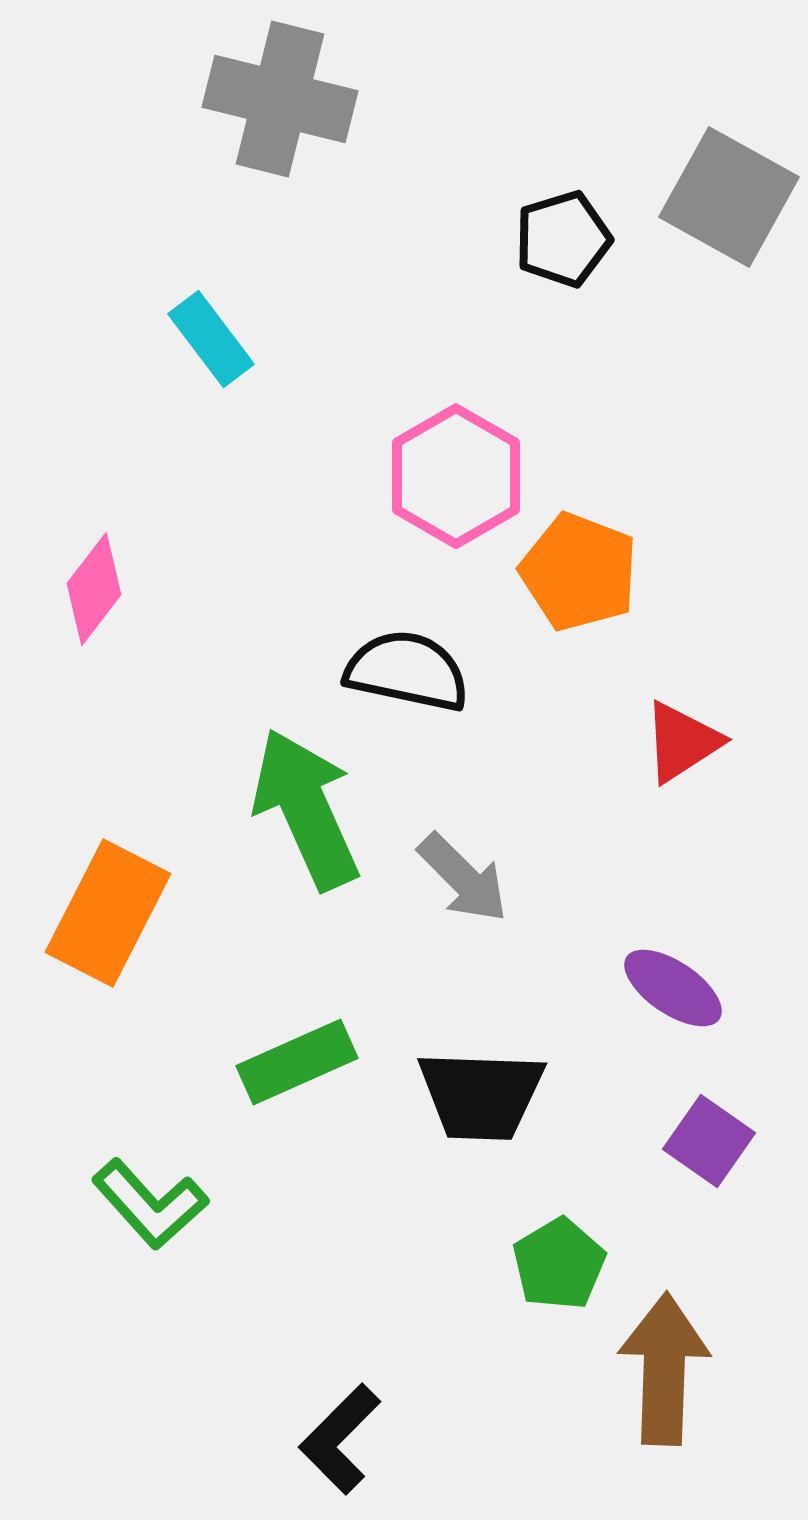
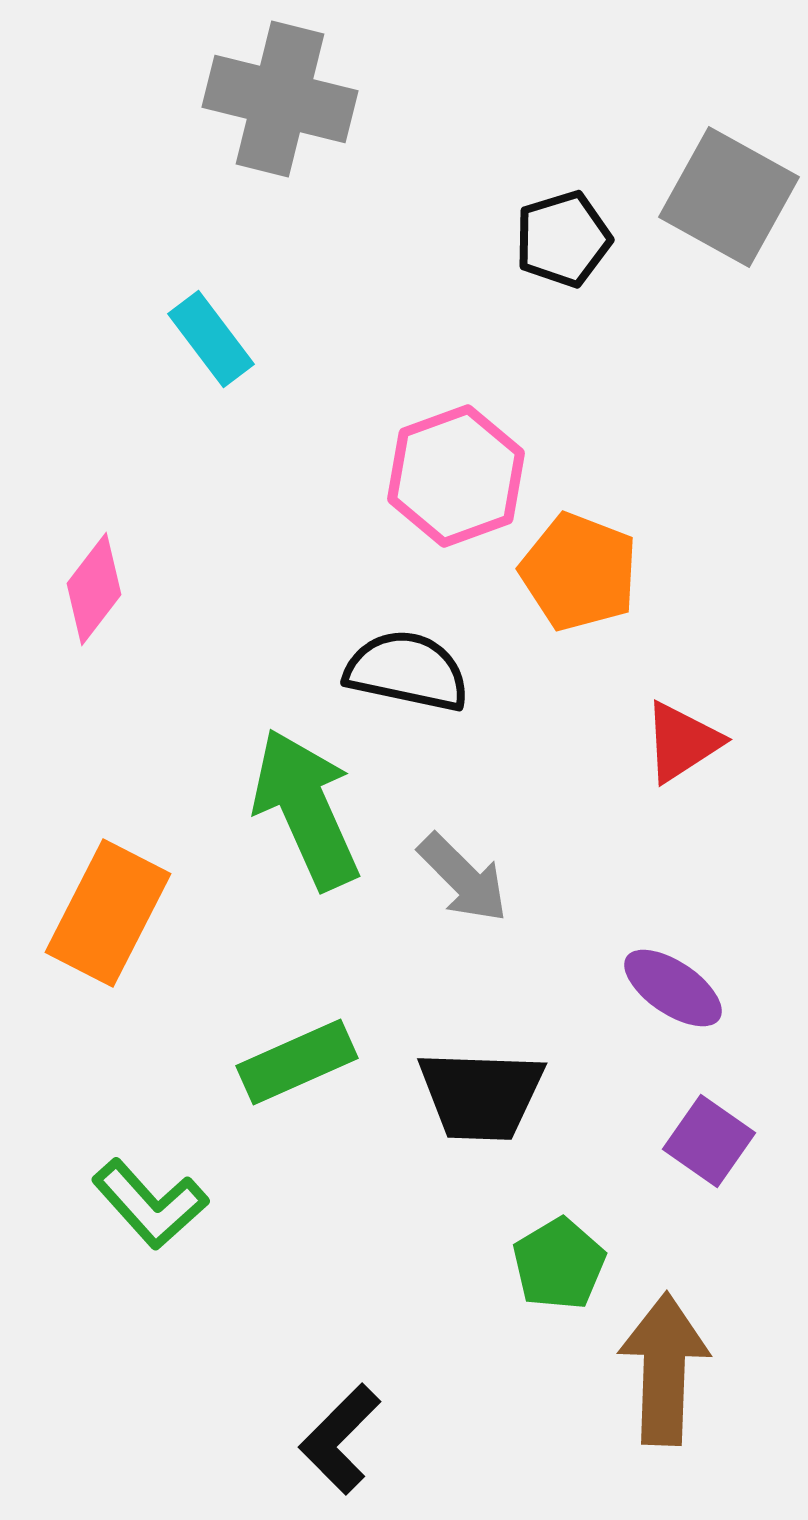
pink hexagon: rotated 10 degrees clockwise
